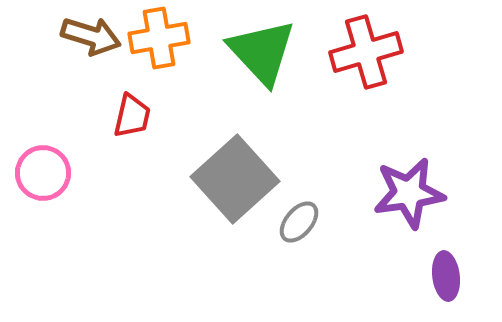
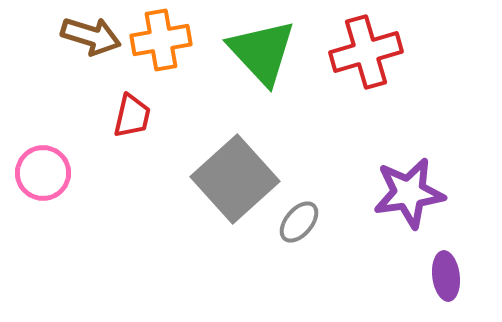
orange cross: moved 2 px right, 2 px down
